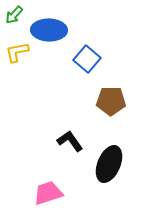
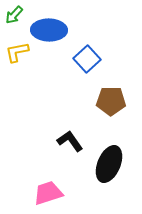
blue square: rotated 8 degrees clockwise
